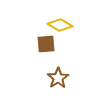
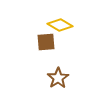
brown square: moved 2 px up
